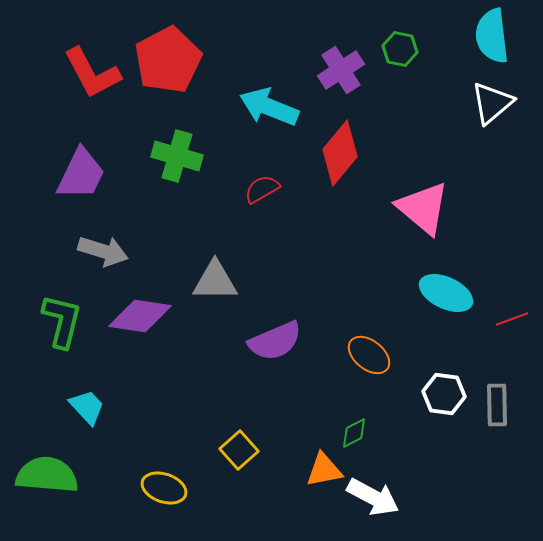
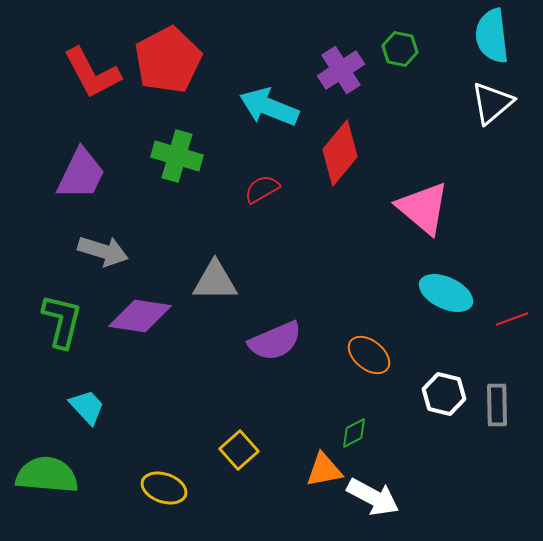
white hexagon: rotated 6 degrees clockwise
